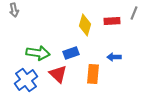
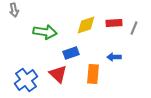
gray line: moved 15 px down
red rectangle: moved 2 px right, 2 px down
yellow diamond: moved 1 px right; rotated 55 degrees clockwise
green arrow: moved 7 px right, 21 px up
